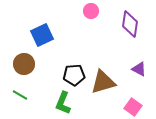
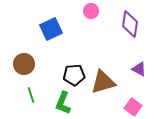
blue square: moved 9 px right, 6 px up
green line: moved 11 px right; rotated 42 degrees clockwise
